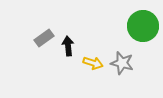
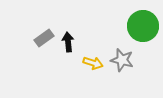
black arrow: moved 4 px up
gray star: moved 3 px up
